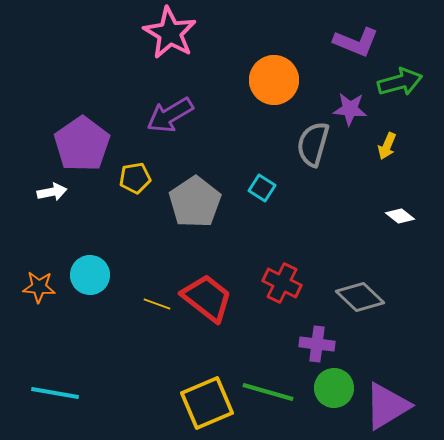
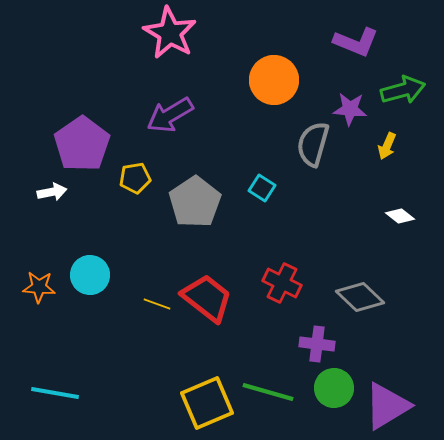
green arrow: moved 3 px right, 8 px down
